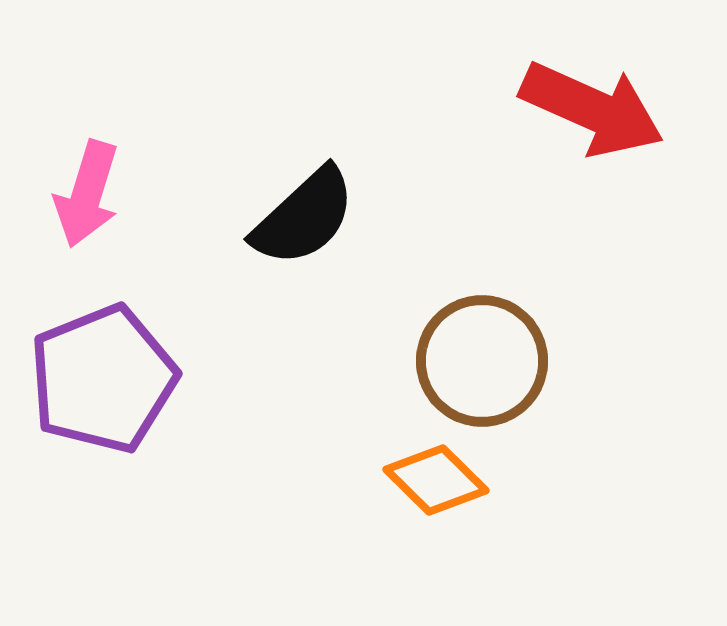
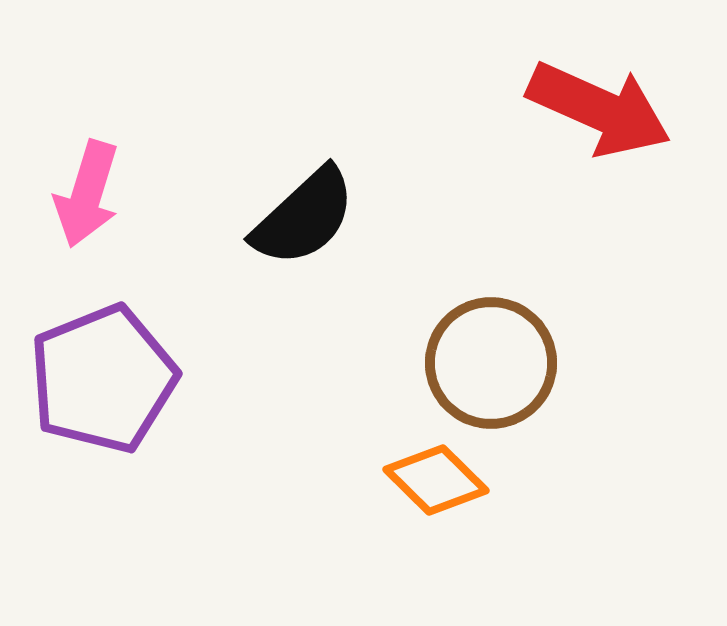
red arrow: moved 7 px right
brown circle: moved 9 px right, 2 px down
